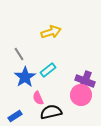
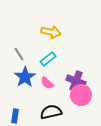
yellow arrow: rotated 30 degrees clockwise
cyan rectangle: moved 11 px up
purple cross: moved 9 px left
pink semicircle: moved 9 px right, 15 px up; rotated 24 degrees counterclockwise
blue rectangle: rotated 48 degrees counterclockwise
